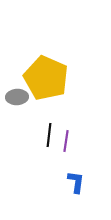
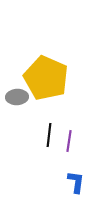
purple line: moved 3 px right
